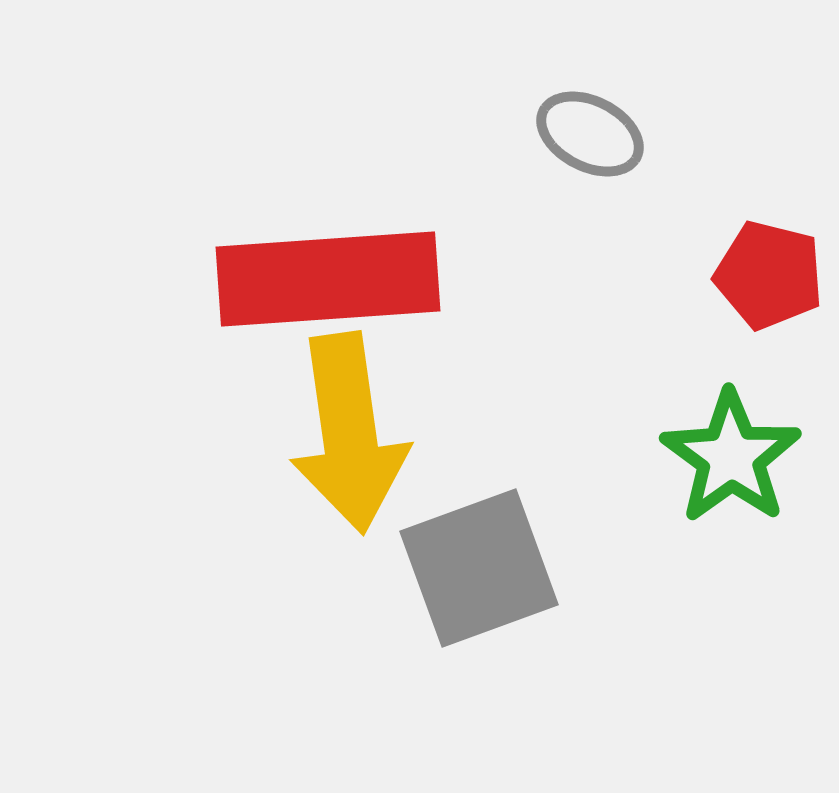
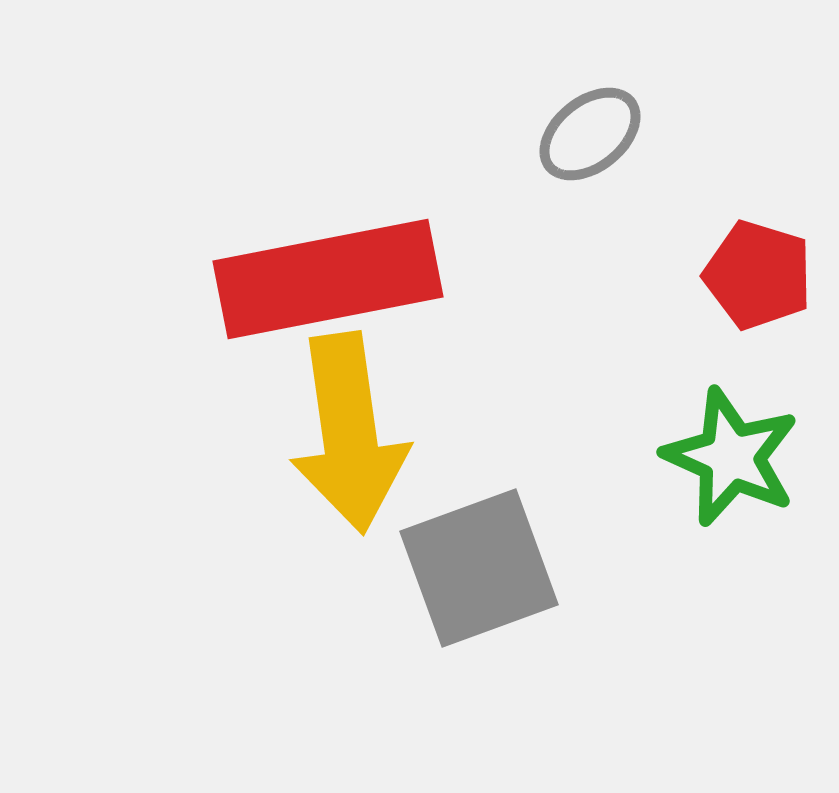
gray ellipse: rotated 66 degrees counterclockwise
red pentagon: moved 11 px left; rotated 3 degrees clockwise
red rectangle: rotated 7 degrees counterclockwise
green star: rotated 12 degrees counterclockwise
